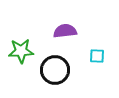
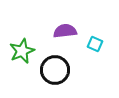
green star: moved 1 px right; rotated 20 degrees counterclockwise
cyan square: moved 2 px left, 12 px up; rotated 21 degrees clockwise
